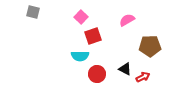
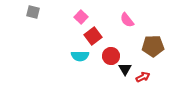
pink semicircle: rotated 98 degrees counterclockwise
red square: rotated 18 degrees counterclockwise
brown pentagon: moved 3 px right
black triangle: rotated 32 degrees clockwise
red circle: moved 14 px right, 18 px up
